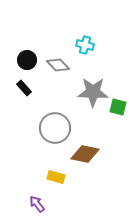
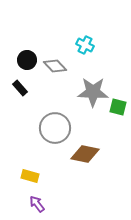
cyan cross: rotated 12 degrees clockwise
gray diamond: moved 3 px left, 1 px down
black rectangle: moved 4 px left
yellow rectangle: moved 26 px left, 1 px up
